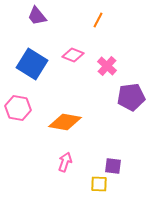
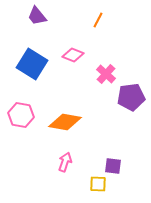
pink cross: moved 1 px left, 8 px down
pink hexagon: moved 3 px right, 7 px down
yellow square: moved 1 px left
